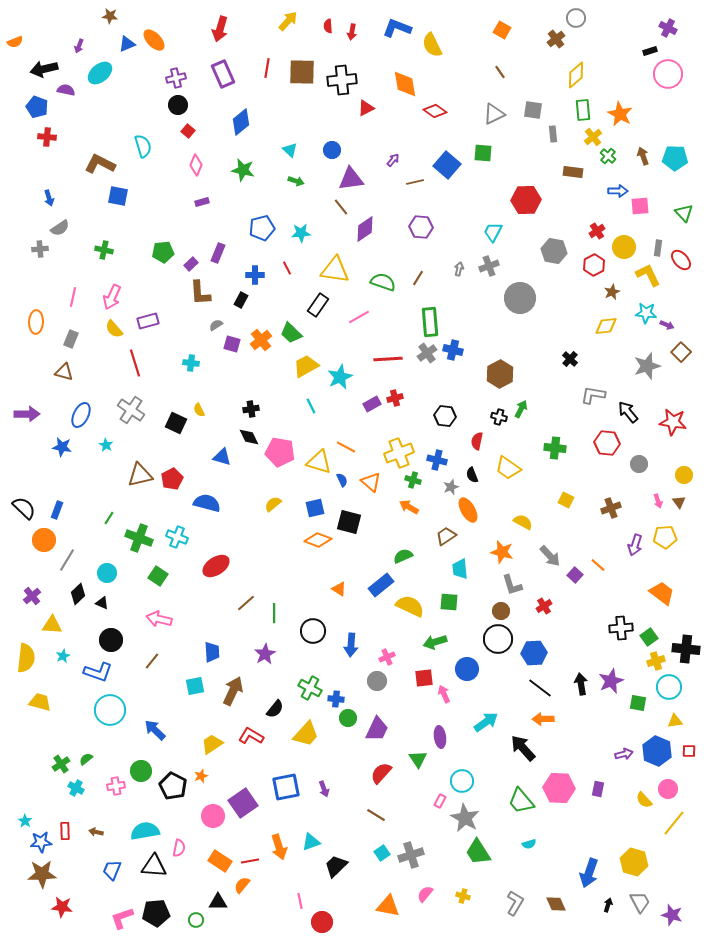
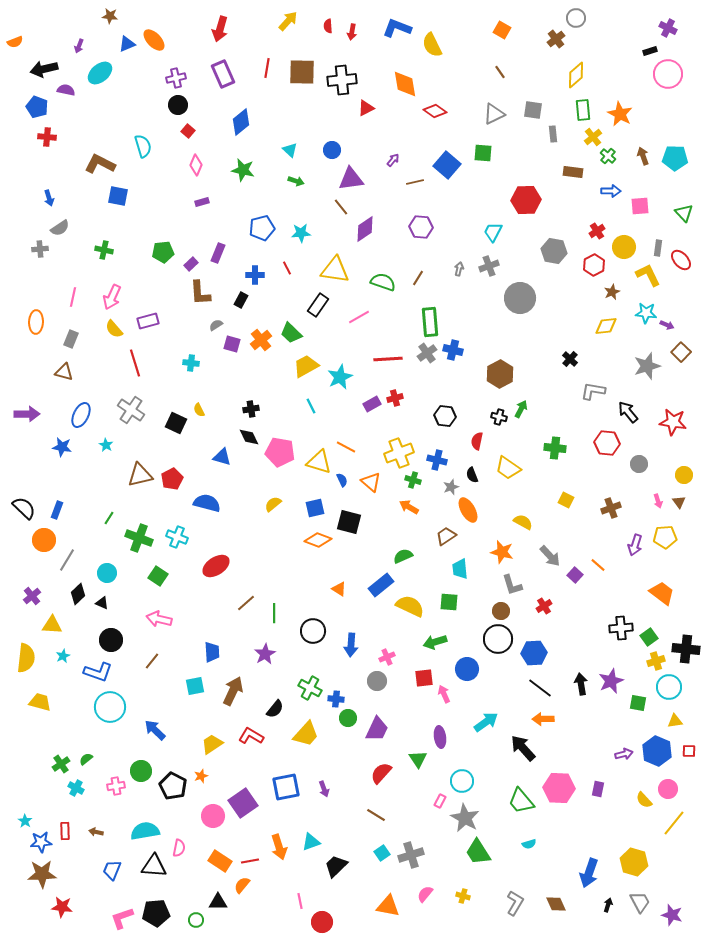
blue arrow at (618, 191): moved 7 px left
gray L-shape at (593, 395): moved 4 px up
cyan circle at (110, 710): moved 3 px up
